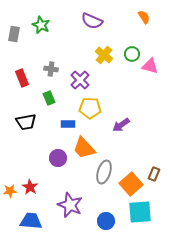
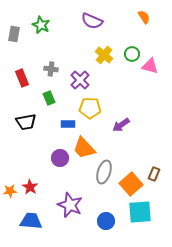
purple circle: moved 2 px right
